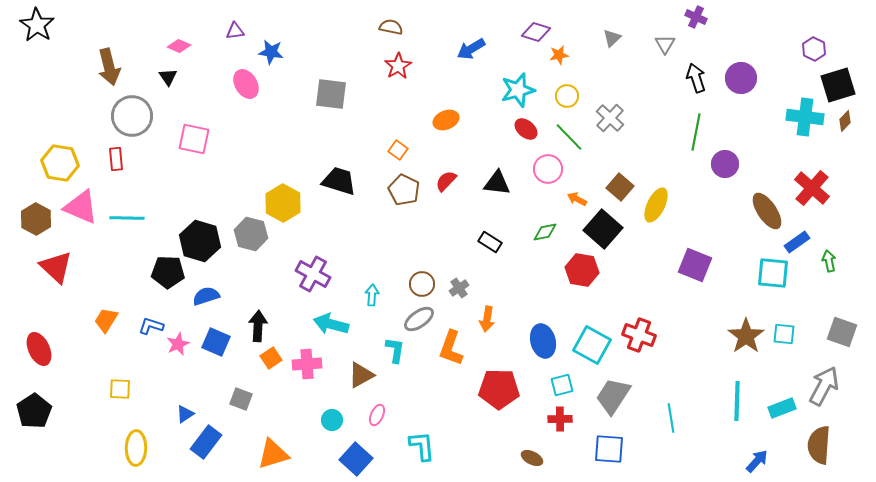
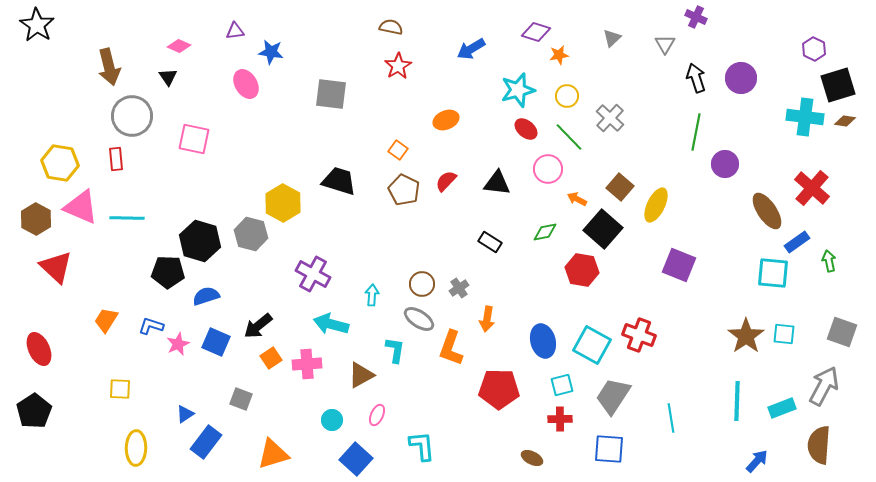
brown diamond at (845, 121): rotated 55 degrees clockwise
purple square at (695, 265): moved 16 px left
gray ellipse at (419, 319): rotated 68 degrees clockwise
black arrow at (258, 326): rotated 132 degrees counterclockwise
